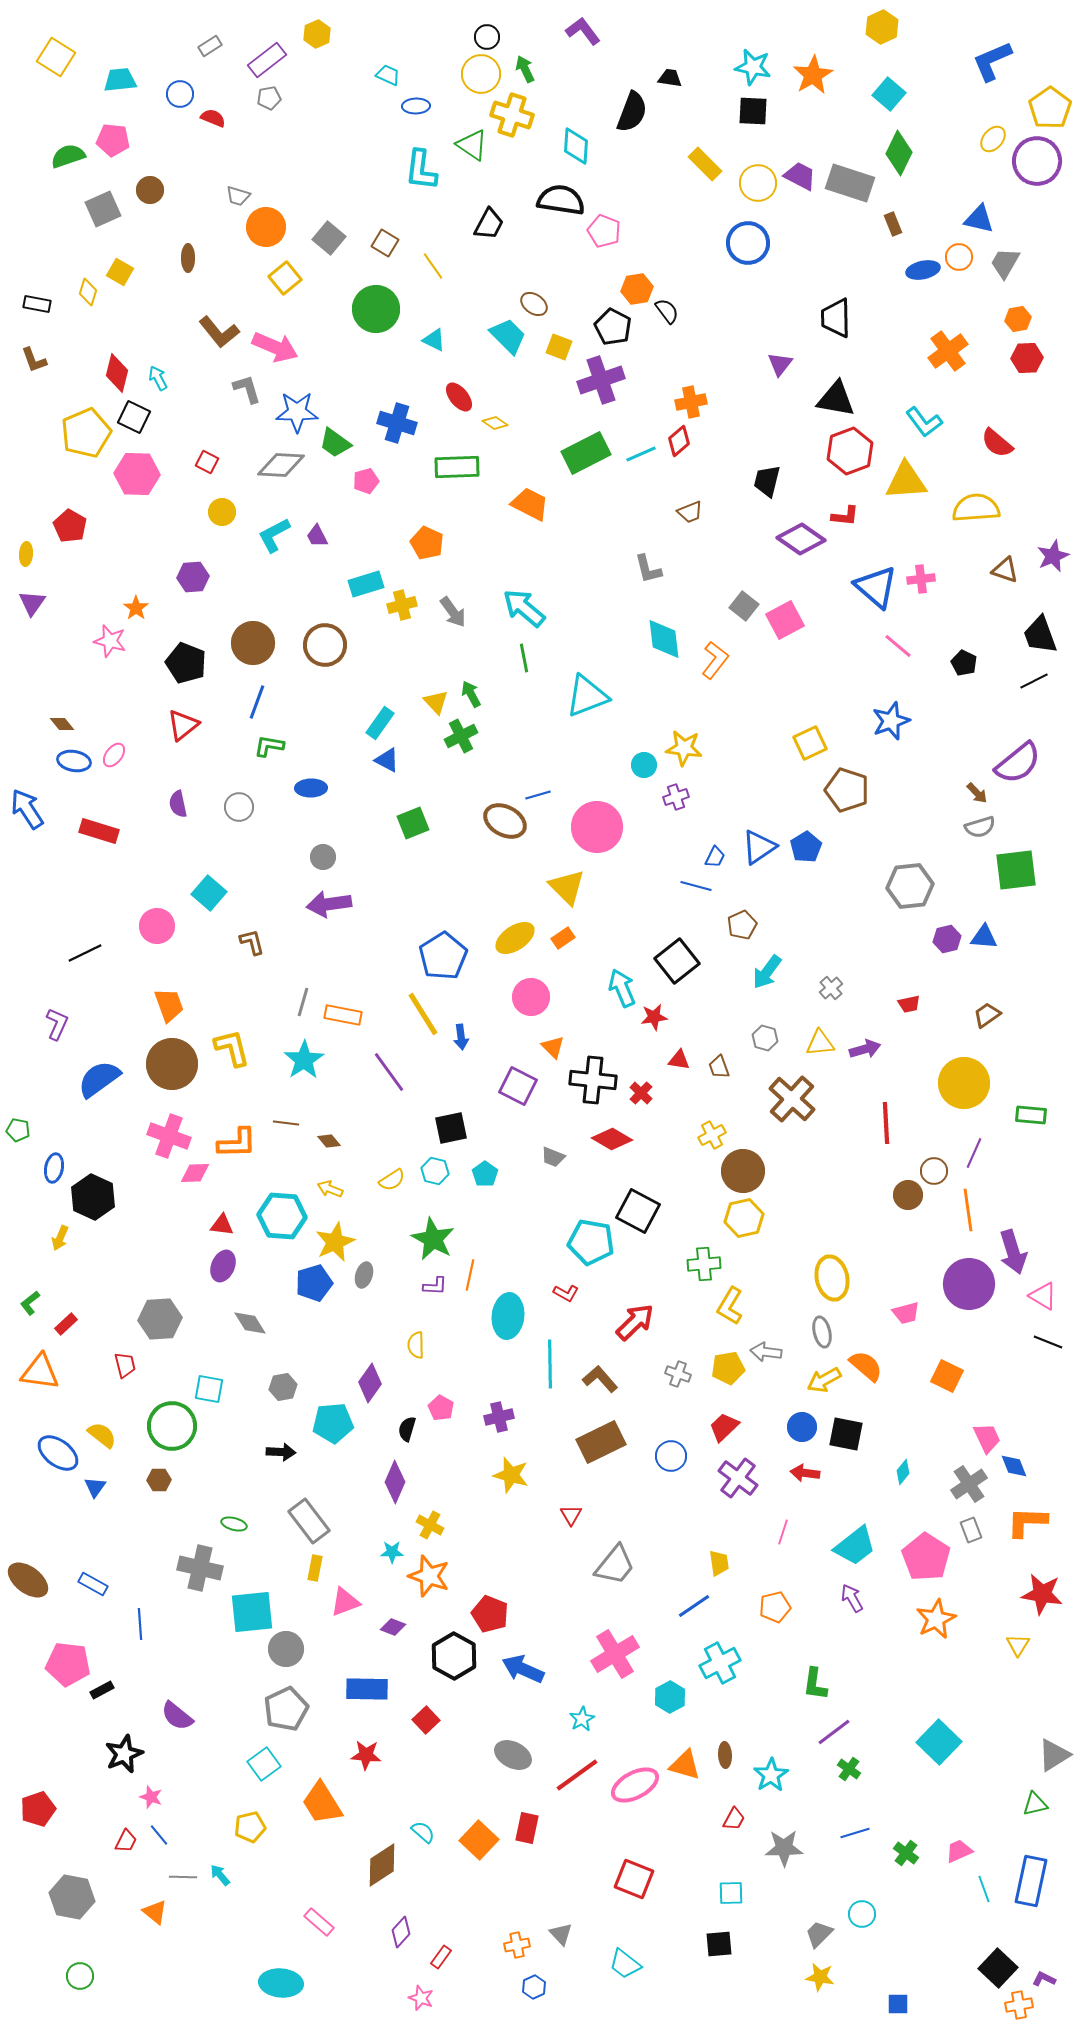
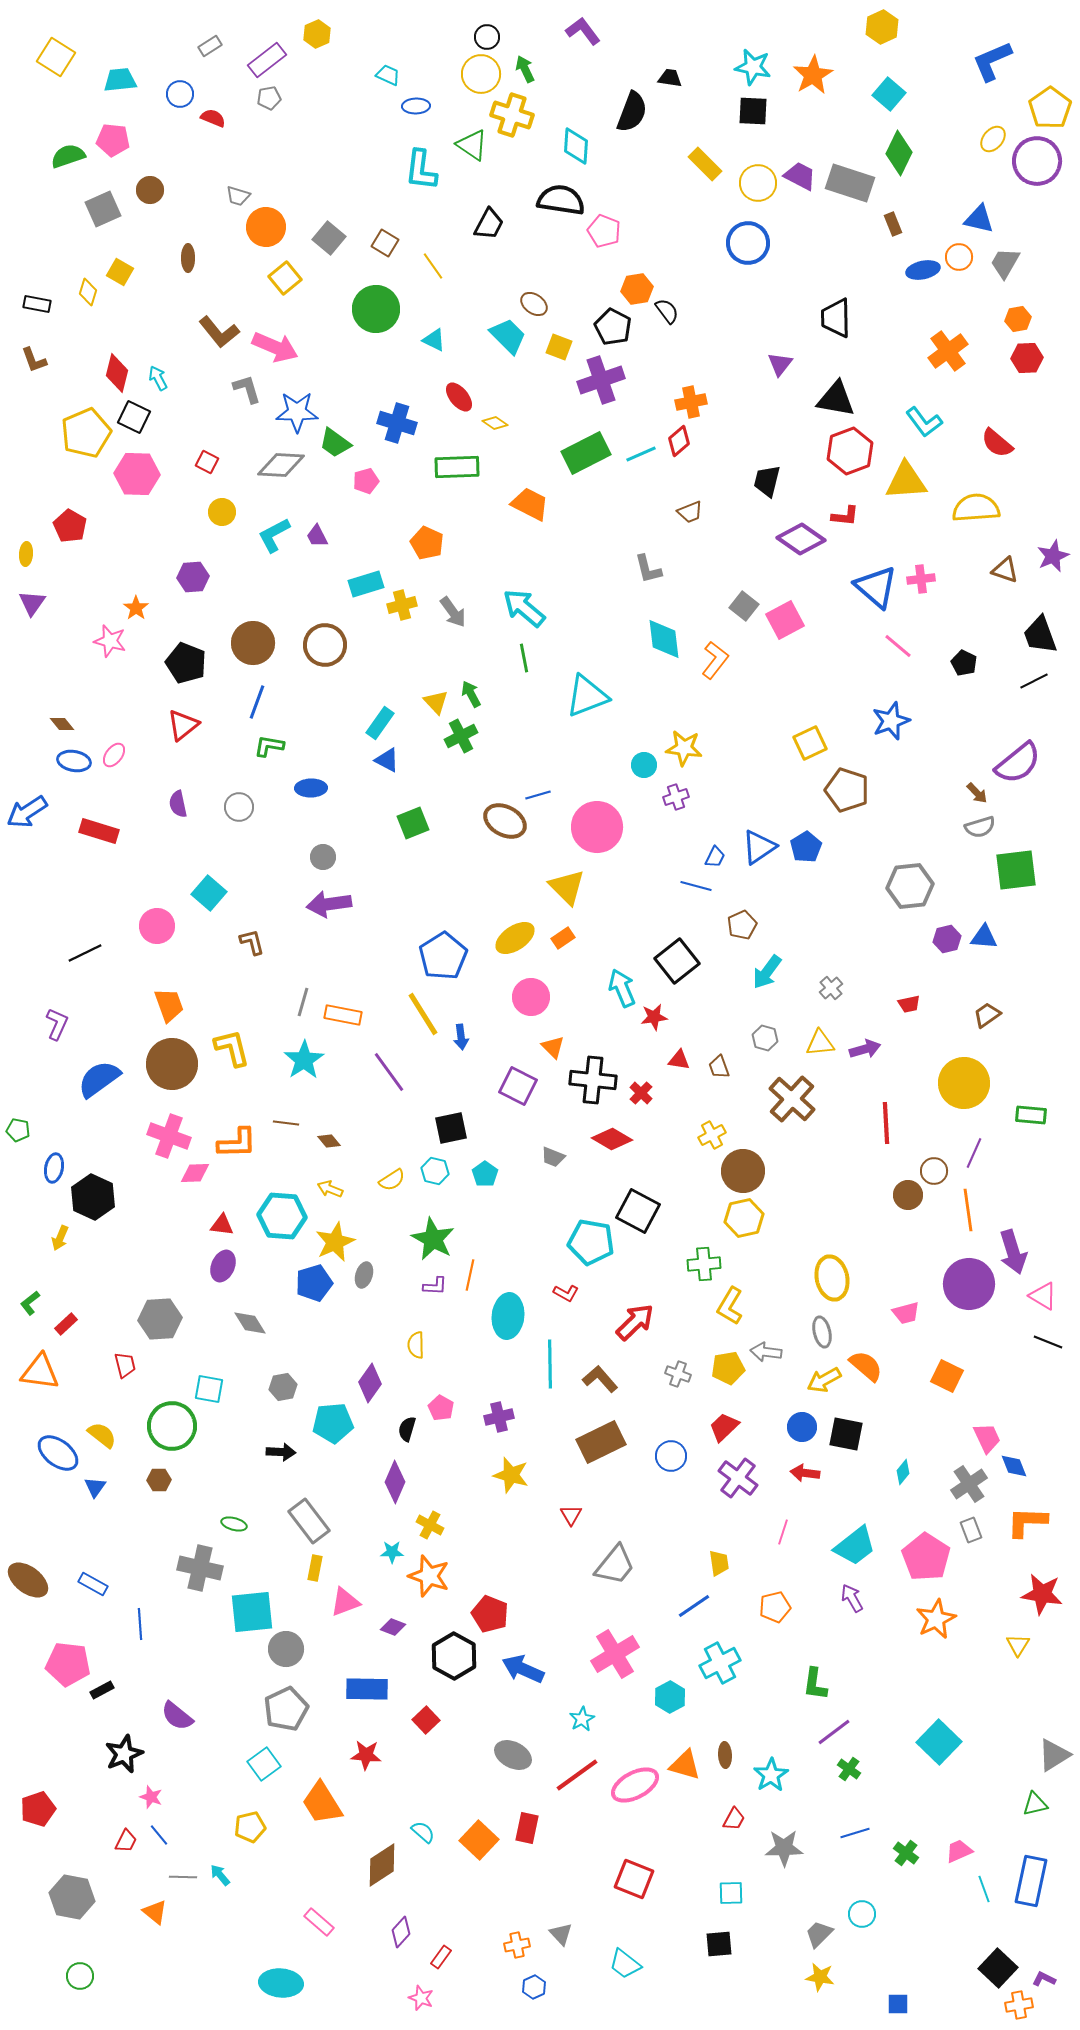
blue arrow at (27, 809): moved 3 px down; rotated 90 degrees counterclockwise
